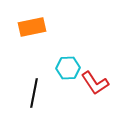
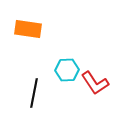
orange rectangle: moved 4 px left, 2 px down; rotated 20 degrees clockwise
cyan hexagon: moved 1 px left, 2 px down
